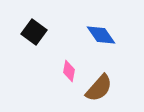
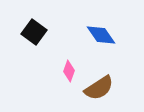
pink diamond: rotated 10 degrees clockwise
brown semicircle: rotated 16 degrees clockwise
